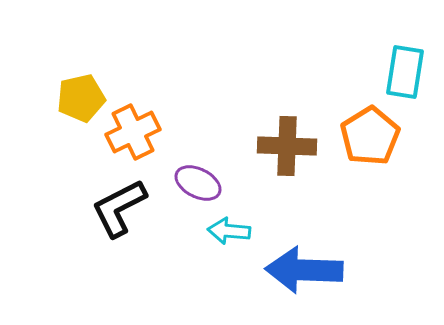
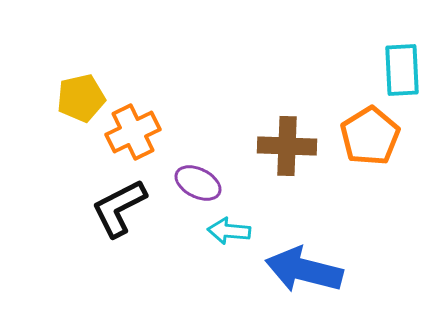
cyan rectangle: moved 3 px left, 2 px up; rotated 12 degrees counterclockwise
blue arrow: rotated 12 degrees clockwise
